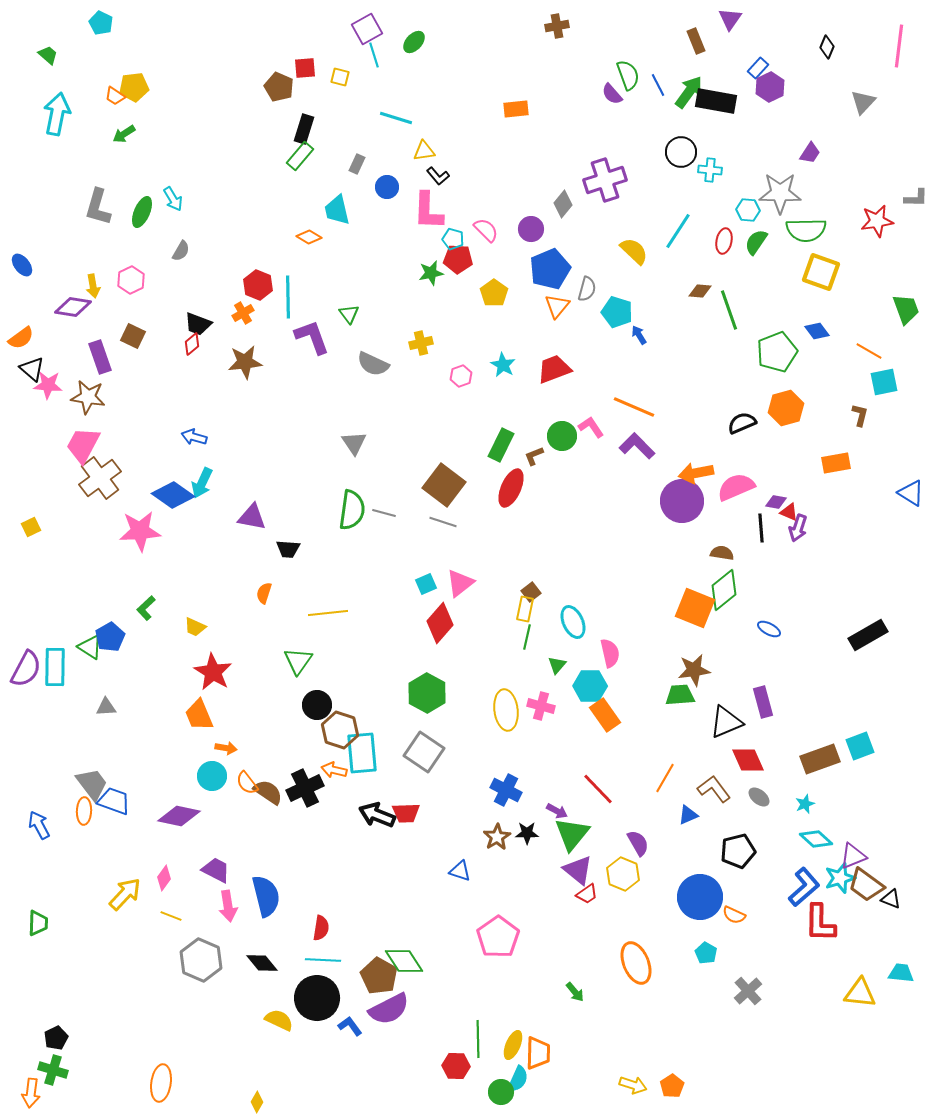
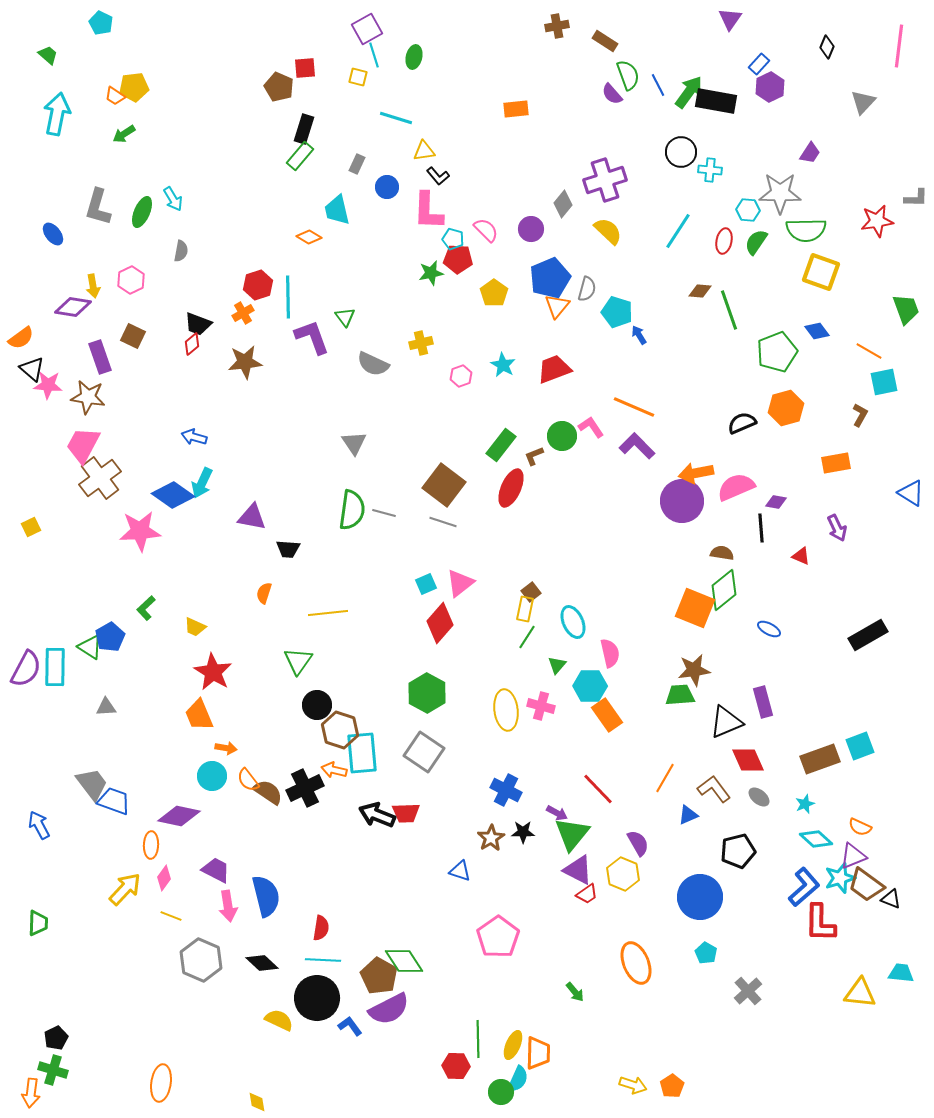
brown rectangle at (696, 41): moved 91 px left; rotated 35 degrees counterclockwise
green ellipse at (414, 42): moved 15 px down; rotated 30 degrees counterclockwise
blue rectangle at (758, 68): moved 1 px right, 4 px up
yellow square at (340, 77): moved 18 px right
gray semicircle at (181, 251): rotated 20 degrees counterclockwise
yellow semicircle at (634, 251): moved 26 px left, 20 px up
blue ellipse at (22, 265): moved 31 px right, 31 px up
blue pentagon at (550, 269): moved 9 px down
red hexagon at (258, 285): rotated 20 degrees clockwise
green triangle at (349, 314): moved 4 px left, 3 px down
brown L-shape at (860, 415): rotated 15 degrees clockwise
green rectangle at (501, 445): rotated 12 degrees clockwise
red triangle at (789, 512): moved 12 px right, 44 px down
purple arrow at (798, 528): moved 39 px right; rotated 44 degrees counterclockwise
green line at (527, 637): rotated 20 degrees clockwise
orange rectangle at (605, 715): moved 2 px right
orange semicircle at (247, 783): moved 1 px right, 3 px up
orange ellipse at (84, 811): moved 67 px right, 34 px down
purple arrow at (557, 811): moved 2 px down
black star at (527, 833): moved 4 px left, 1 px up
brown star at (497, 837): moved 6 px left, 1 px down
purple triangle at (578, 870): rotated 12 degrees counterclockwise
yellow arrow at (125, 894): moved 5 px up
orange semicircle at (734, 915): moved 126 px right, 88 px up
black diamond at (262, 963): rotated 8 degrees counterclockwise
yellow diamond at (257, 1102): rotated 40 degrees counterclockwise
